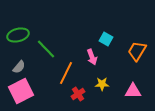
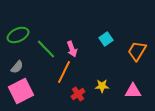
green ellipse: rotated 10 degrees counterclockwise
cyan square: rotated 24 degrees clockwise
pink arrow: moved 20 px left, 8 px up
gray semicircle: moved 2 px left
orange line: moved 2 px left, 1 px up
yellow star: moved 2 px down
